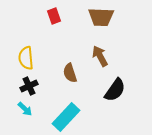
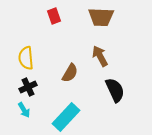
brown semicircle: rotated 132 degrees counterclockwise
black cross: moved 1 px left, 1 px down
black semicircle: rotated 60 degrees counterclockwise
cyan arrow: moved 1 px left, 1 px down; rotated 14 degrees clockwise
